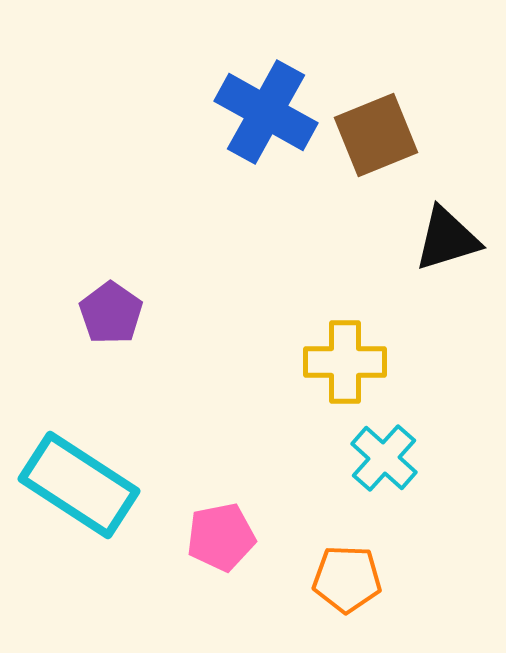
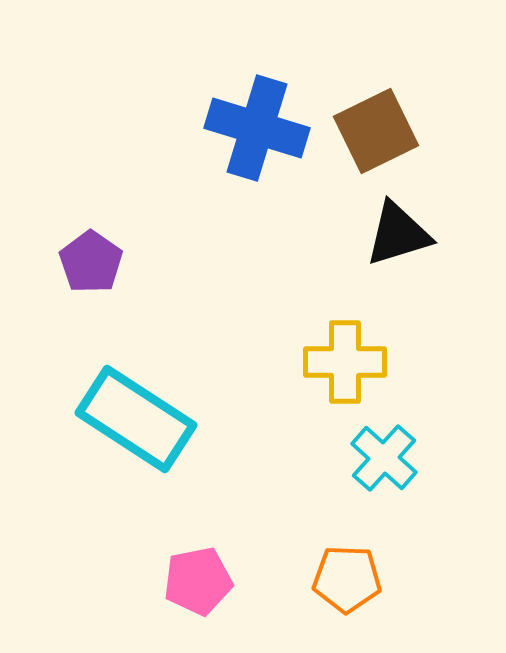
blue cross: moved 9 px left, 16 px down; rotated 12 degrees counterclockwise
brown square: moved 4 px up; rotated 4 degrees counterclockwise
black triangle: moved 49 px left, 5 px up
purple pentagon: moved 20 px left, 51 px up
cyan rectangle: moved 57 px right, 66 px up
pink pentagon: moved 23 px left, 44 px down
